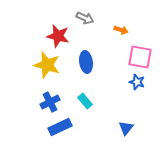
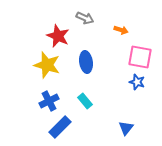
red star: rotated 10 degrees clockwise
blue cross: moved 1 px left, 1 px up
blue rectangle: rotated 20 degrees counterclockwise
